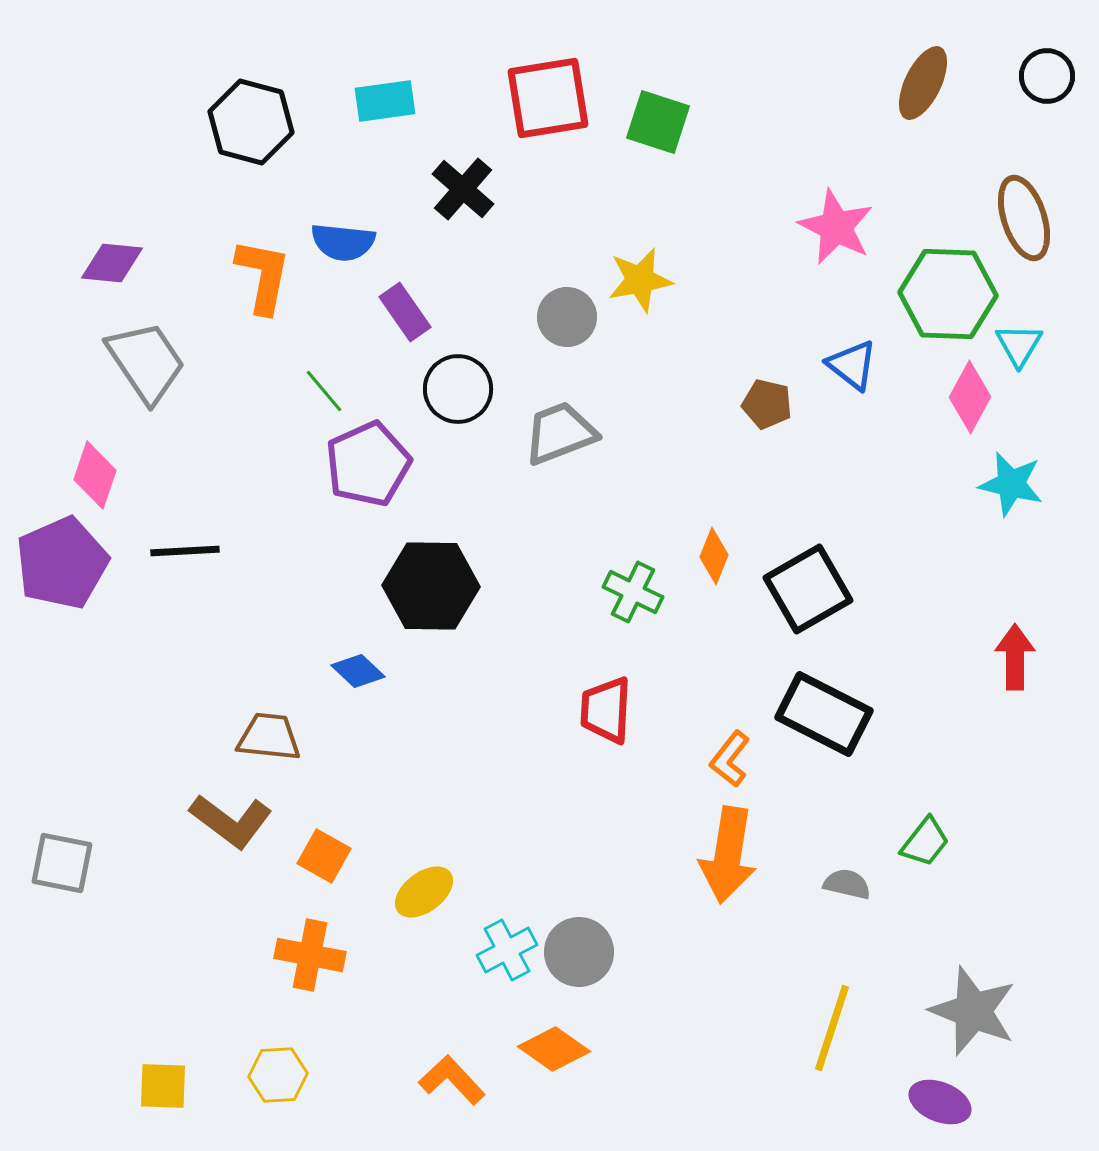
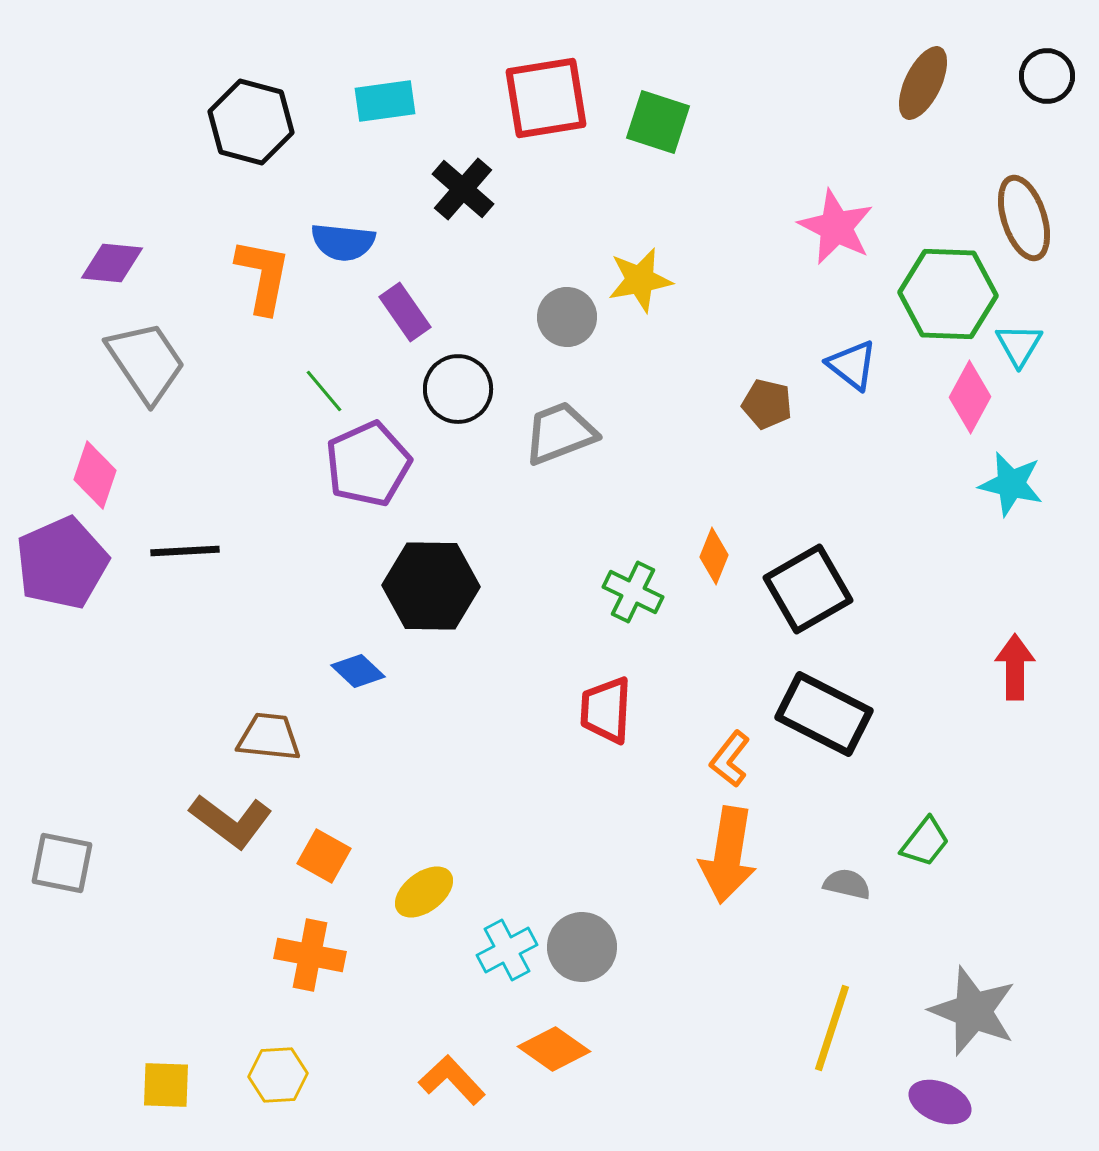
red square at (548, 98): moved 2 px left
red arrow at (1015, 657): moved 10 px down
gray circle at (579, 952): moved 3 px right, 5 px up
yellow square at (163, 1086): moved 3 px right, 1 px up
